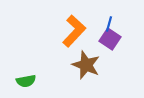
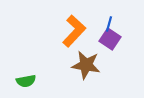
brown star: rotated 12 degrees counterclockwise
